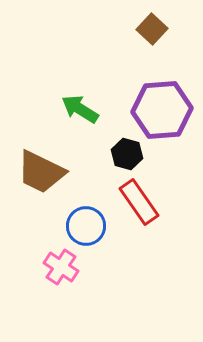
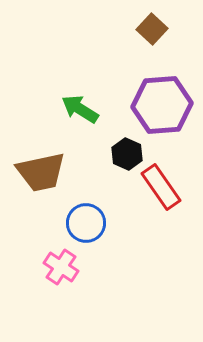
purple hexagon: moved 5 px up
black hexagon: rotated 8 degrees clockwise
brown trapezoid: rotated 38 degrees counterclockwise
red rectangle: moved 22 px right, 15 px up
blue circle: moved 3 px up
